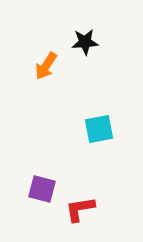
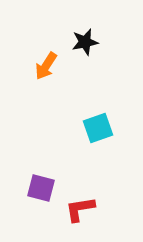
black star: rotated 8 degrees counterclockwise
cyan square: moved 1 px left, 1 px up; rotated 8 degrees counterclockwise
purple square: moved 1 px left, 1 px up
